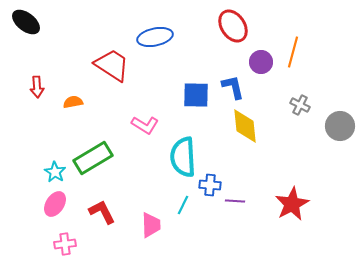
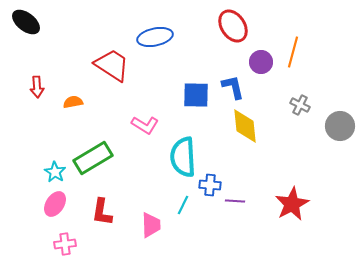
red L-shape: rotated 144 degrees counterclockwise
